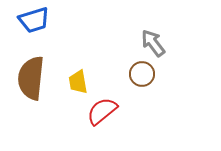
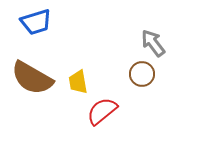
blue trapezoid: moved 2 px right, 2 px down
brown semicircle: moved 1 px right; rotated 66 degrees counterclockwise
